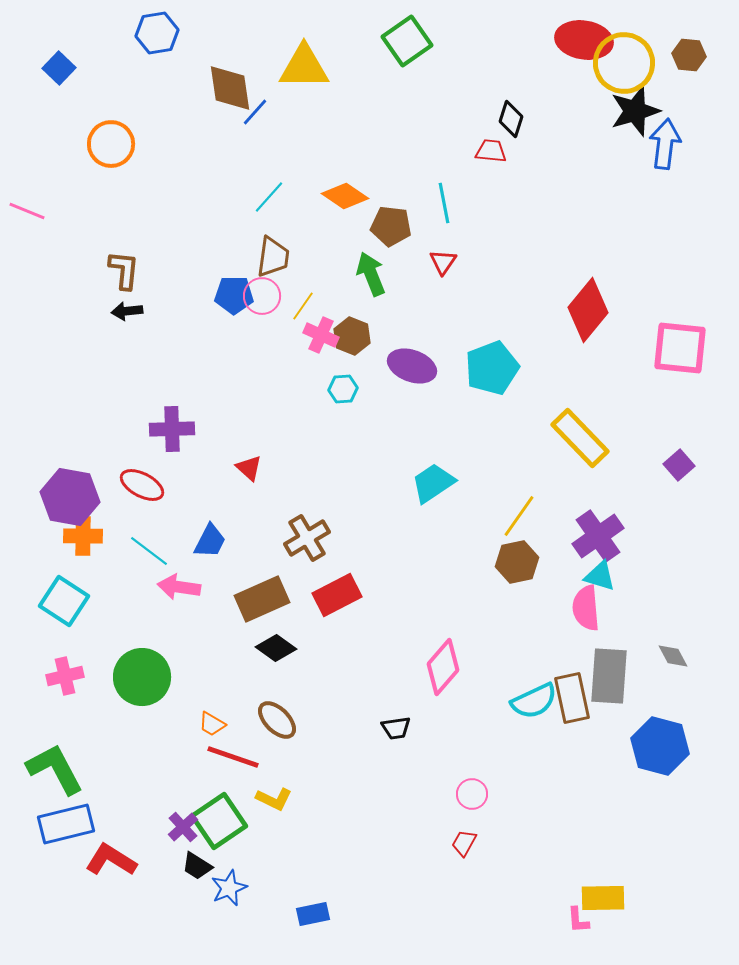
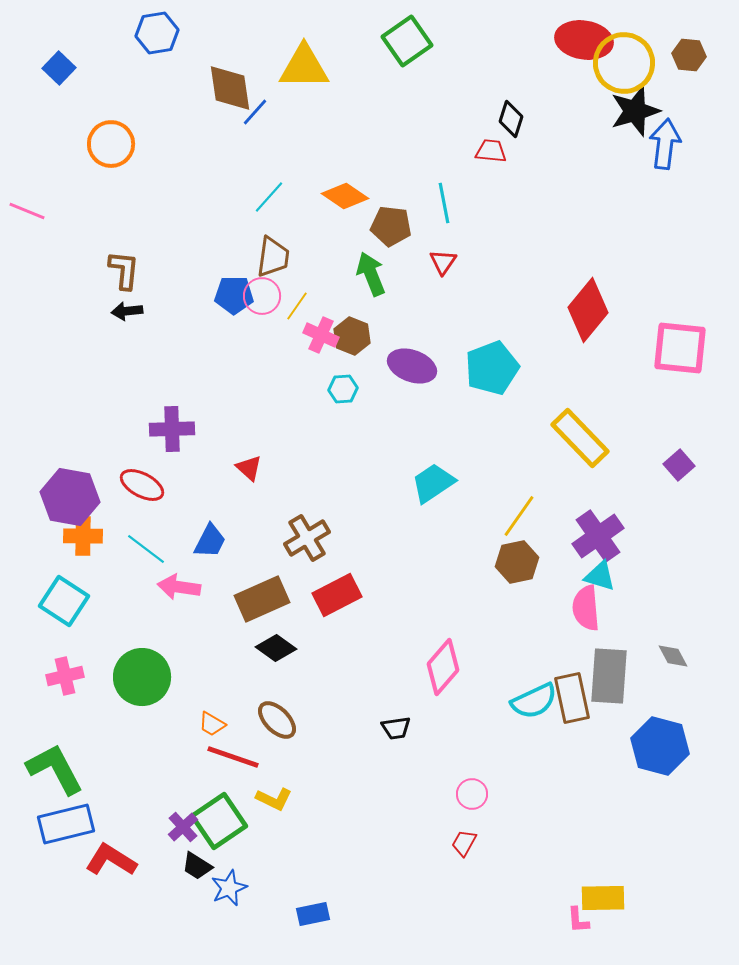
yellow line at (303, 306): moved 6 px left
cyan line at (149, 551): moved 3 px left, 2 px up
